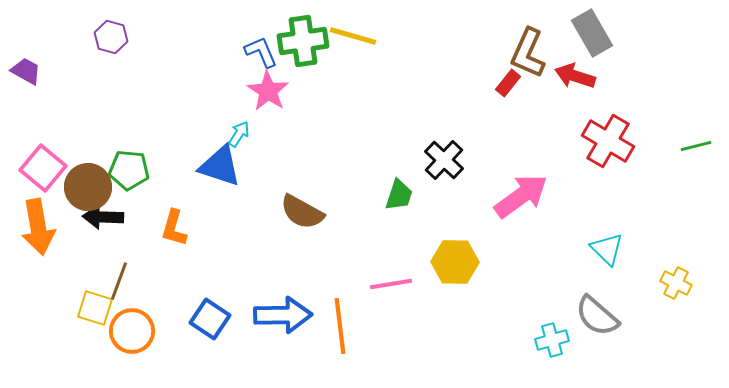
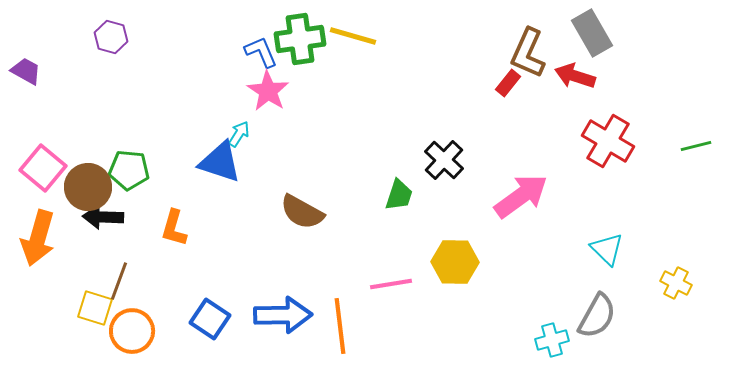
green cross: moved 3 px left, 2 px up
blue triangle: moved 4 px up
orange arrow: moved 11 px down; rotated 26 degrees clockwise
gray semicircle: rotated 102 degrees counterclockwise
